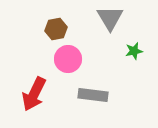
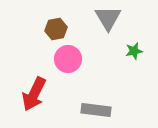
gray triangle: moved 2 px left
gray rectangle: moved 3 px right, 15 px down
